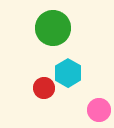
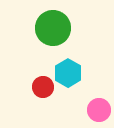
red circle: moved 1 px left, 1 px up
